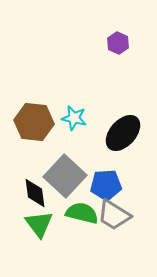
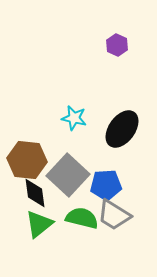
purple hexagon: moved 1 px left, 2 px down
brown hexagon: moved 7 px left, 38 px down
black ellipse: moved 1 px left, 4 px up; rotated 6 degrees counterclockwise
gray square: moved 3 px right, 1 px up
green semicircle: moved 5 px down
green triangle: rotated 28 degrees clockwise
